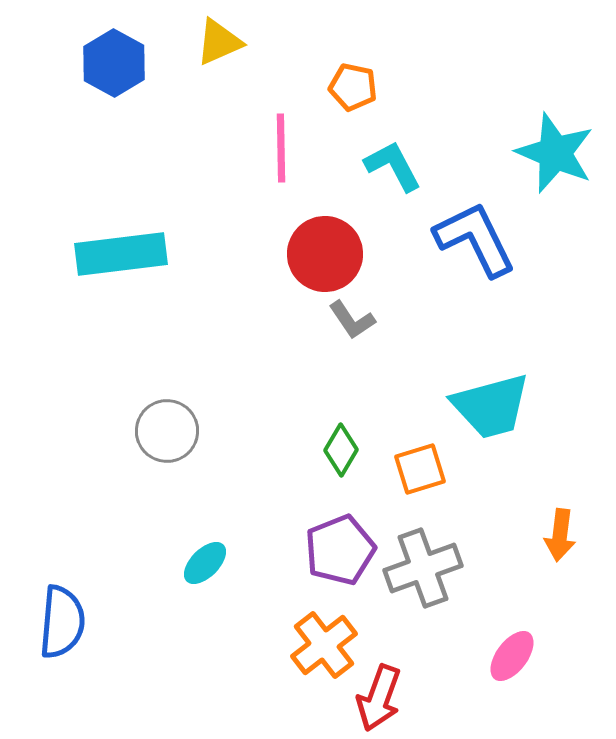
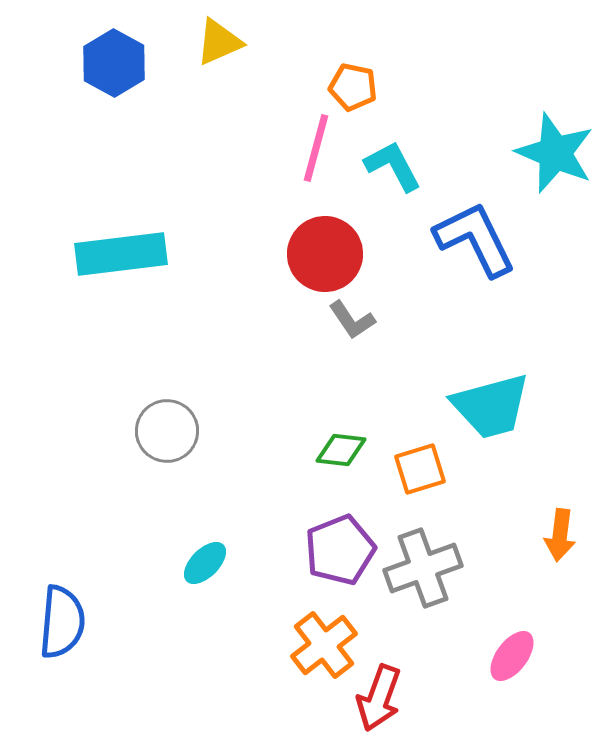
pink line: moved 35 px right; rotated 16 degrees clockwise
green diamond: rotated 66 degrees clockwise
